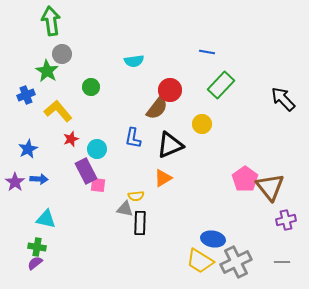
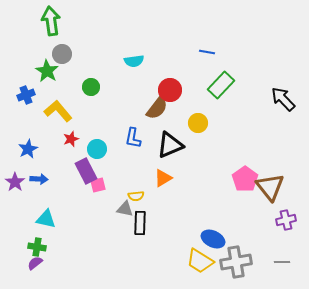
yellow circle: moved 4 px left, 1 px up
pink square: rotated 21 degrees counterclockwise
blue ellipse: rotated 15 degrees clockwise
gray cross: rotated 16 degrees clockwise
